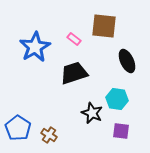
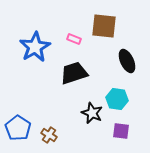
pink rectangle: rotated 16 degrees counterclockwise
